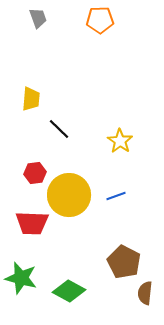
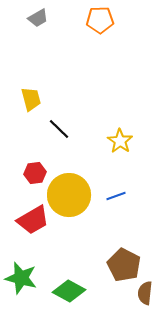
gray trapezoid: rotated 80 degrees clockwise
yellow trapezoid: rotated 20 degrees counterclockwise
red trapezoid: moved 1 px right, 3 px up; rotated 32 degrees counterclockwise
brown pentagon: moved 3 px down
